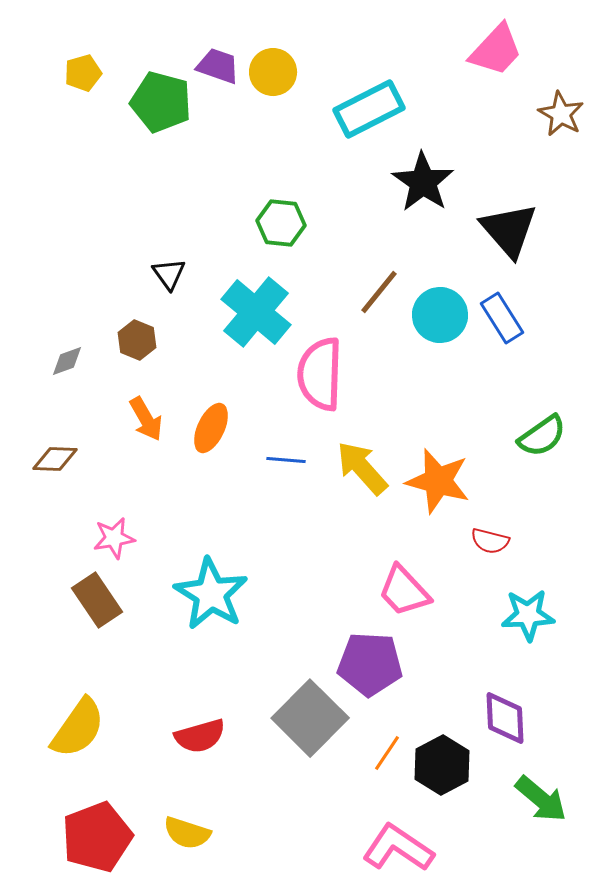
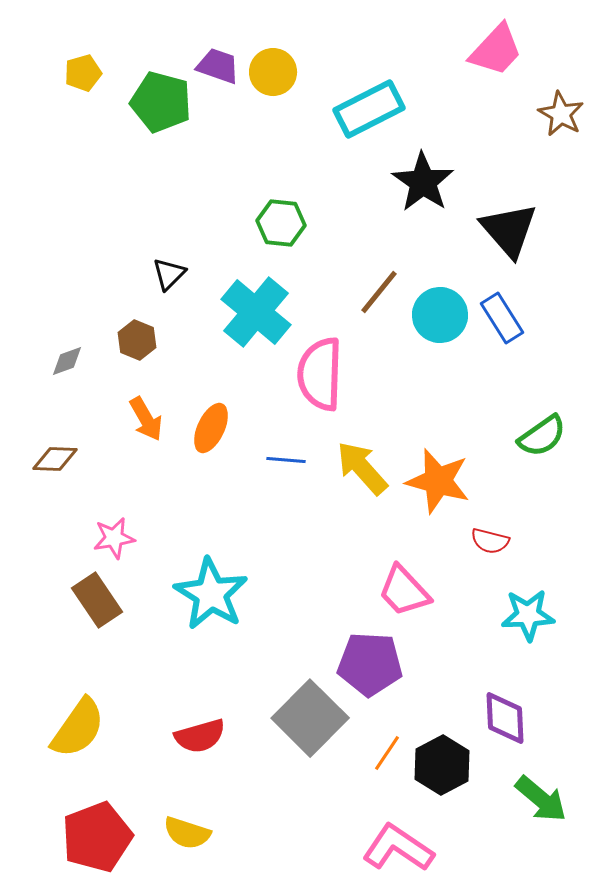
black triangle at (169, 274): rotated 21 degrees clockwise
